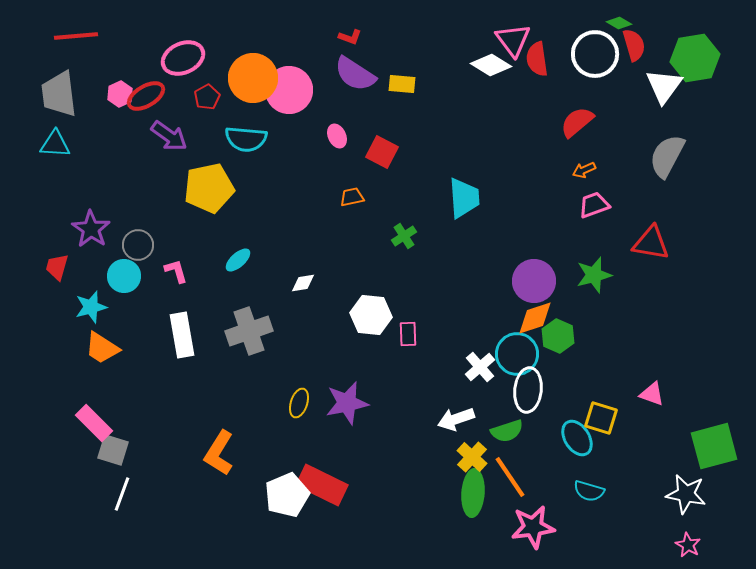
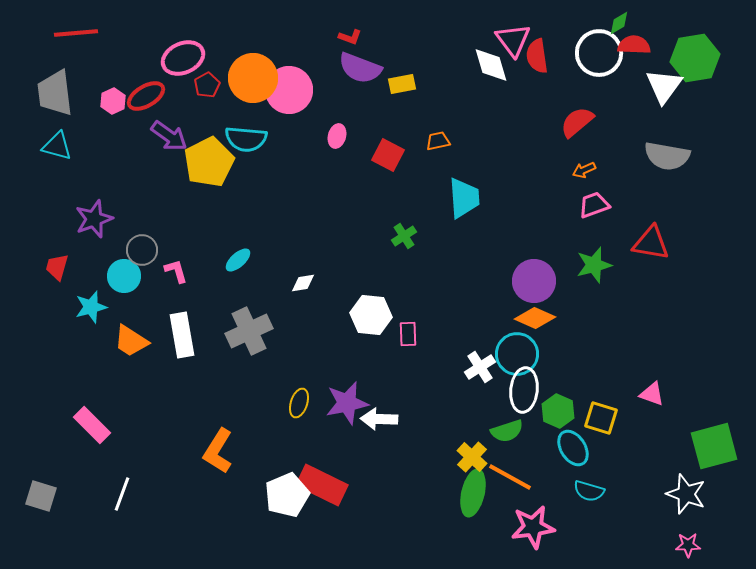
green diamond at (619, 23): rotated 60 degrees counterclockwise
red line at (76, 36): moved 3 px up
red semicircle at (634, 45): rotated 72 degrees counterclockwise
white circle at (595, 54): moved 4 px right, 1 px up
red semicircle at (537, 59): moved 3 px up
white diamond at (491, 65): rotated 42 degrees clockwise
purple semicircle at (355, 74): moved 5 px right, 6 px up; rotated 12 degrees counterclockwise
yellow rectangle at (402, 84): rotated 16 degrees counterclockwise
gray trapezoid at (59, 94): moved 4 px left, 1 px up
pink hexagon at (120, 94): moved 7 px left, 7 px down
red pentagon at (207, 97): moved 12 px up
pink ellipse at (337, 136): rotated 40 degrees clockwise
cyan triangle at (55, 144): moved 2 px right, 2 px down; rotated 12 degrees clockwise
red square at (382, 152): moved 6 px right, 3 px down
gray semicircle at (667, 156): rotated 108 degrees counterclockwise
yellow pentagon at (209, 188): moved 26 px up; rotated 15 degrees counterclockwise
orange trapezoid at (352, 197): moved 86 px right, 56 px up
purple star at (91, 229): moved 3 px right, 10 px up; rotated 18 degrees clockwise
gray circle at (138, 245): moved 4 px right, 5 px down
green star at (594, 275): moved 10 px up
orange diamond at (535, 318): rotated 42 degrees clockwise
gray cross at (249, 331): rotated 6 degrees counterclockwise
green hexagon at (558, 336): moved 75 px down
orange trapezoid at (102, 348): moved 29 px right, 7 px up
white cross at (480, 367): rotated 8 degrees clockwise
white ellipse at (528, 390): moved 4 px left
white arrow at (456, 419): moved 77 px left; rotated 21 degrees clockwise
pink rectangle at (94, 423): moved 2 px left, 2 px down
cyan ellipse at (577, 438): moved 4 px left, 10 px down
gray square at (113, 450): moved 72 px left, 46 px down
orange L-shape at (219, 453): moved 1 px left, 2 px up
orange line at (510, 477): rotated 27 degrees counterclockwise
green ellipse at (473, 493): rotated 9 degrees clockwise
white star at (686, 494): rotated 9 degrees clockwise
pink star at (688, 545): rotated 30 degrees counterclockwise
